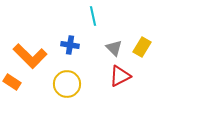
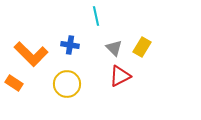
cyan line: moved 3 px right
orange L-shape: moved 1 px right, 2 px up
orange rectangle: moved 2 px right, 1 px down
